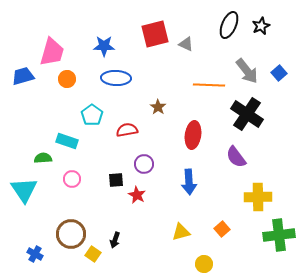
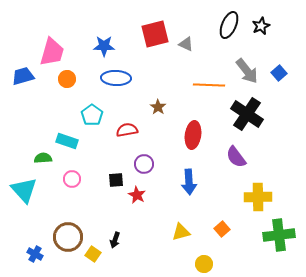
cyan triangle: rotated 8 degrees counterclockwise
brown circle: moved 3 px left, 3 px down
